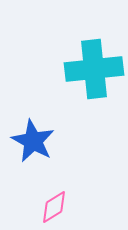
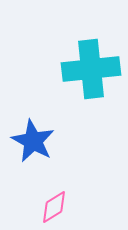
cyan cross: moved 3 px left
